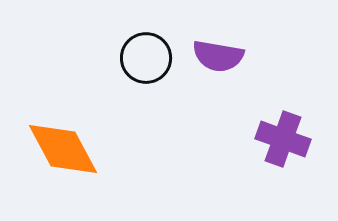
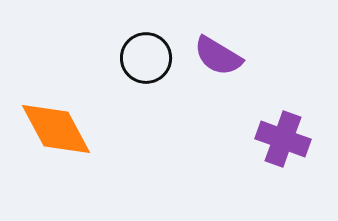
purple semicircle: rotated 21 degrees clockwise
orange diamond: moved 7 px left, 20 px up
